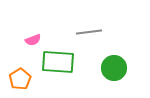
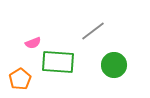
gray line: moved 4 px right, 1 px up; rotated 30 degrees counterclockwise
pink semicircle: moved 3 px down
green circle: moved 3 px up
